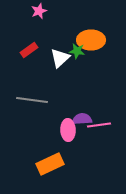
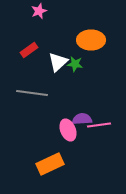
green star: moved 2 px left, 13 px down
white triangle: moved 2 px left, 4 px down
gray line: moved 7 px up
pink ellipse: rotated 20 degrees counterclockwise
